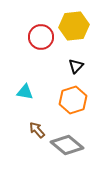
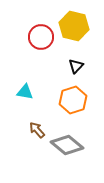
yellow hexagon: rotated 20 degrees clockwise
